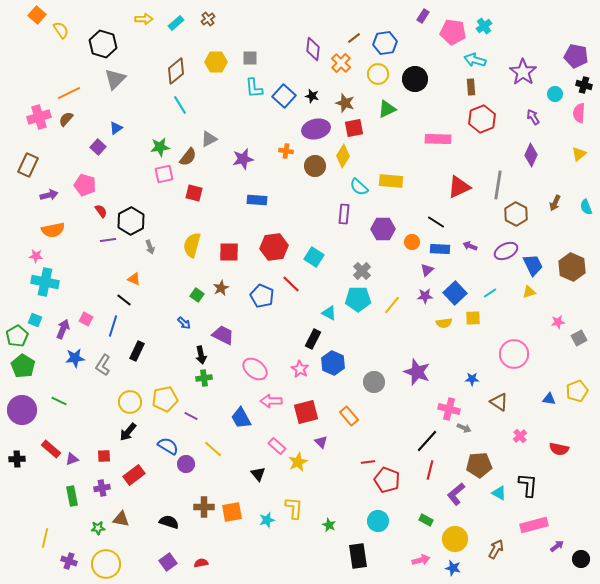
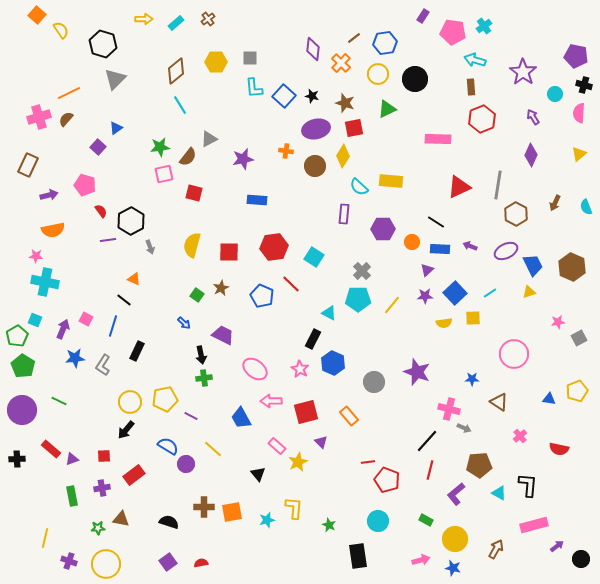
black arrow at (128, 432): moved 2 px left, 2 px up
